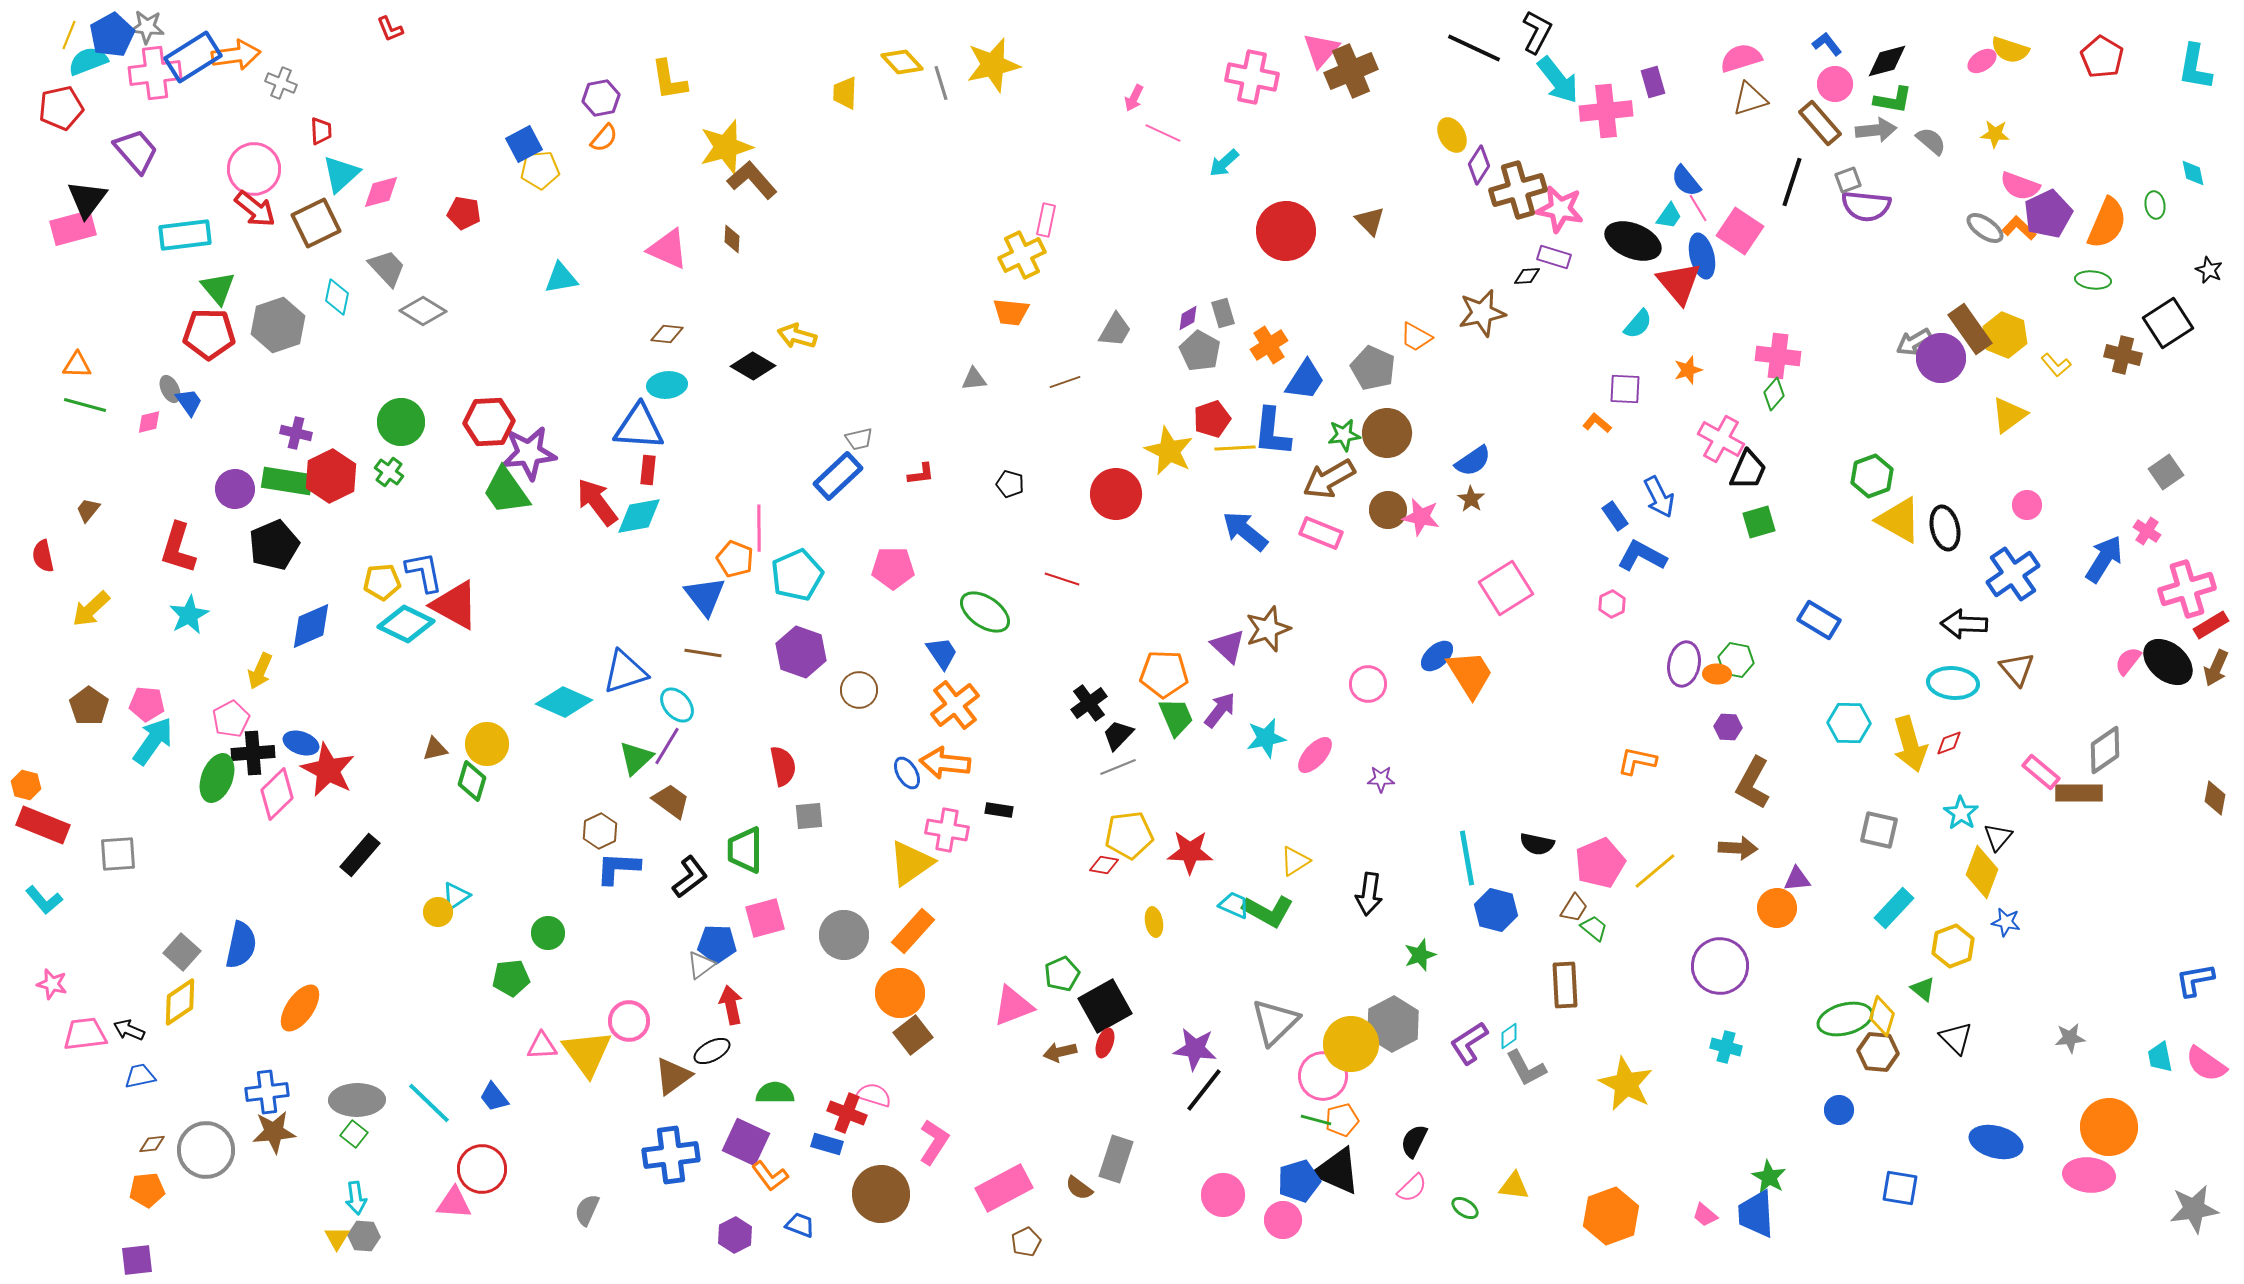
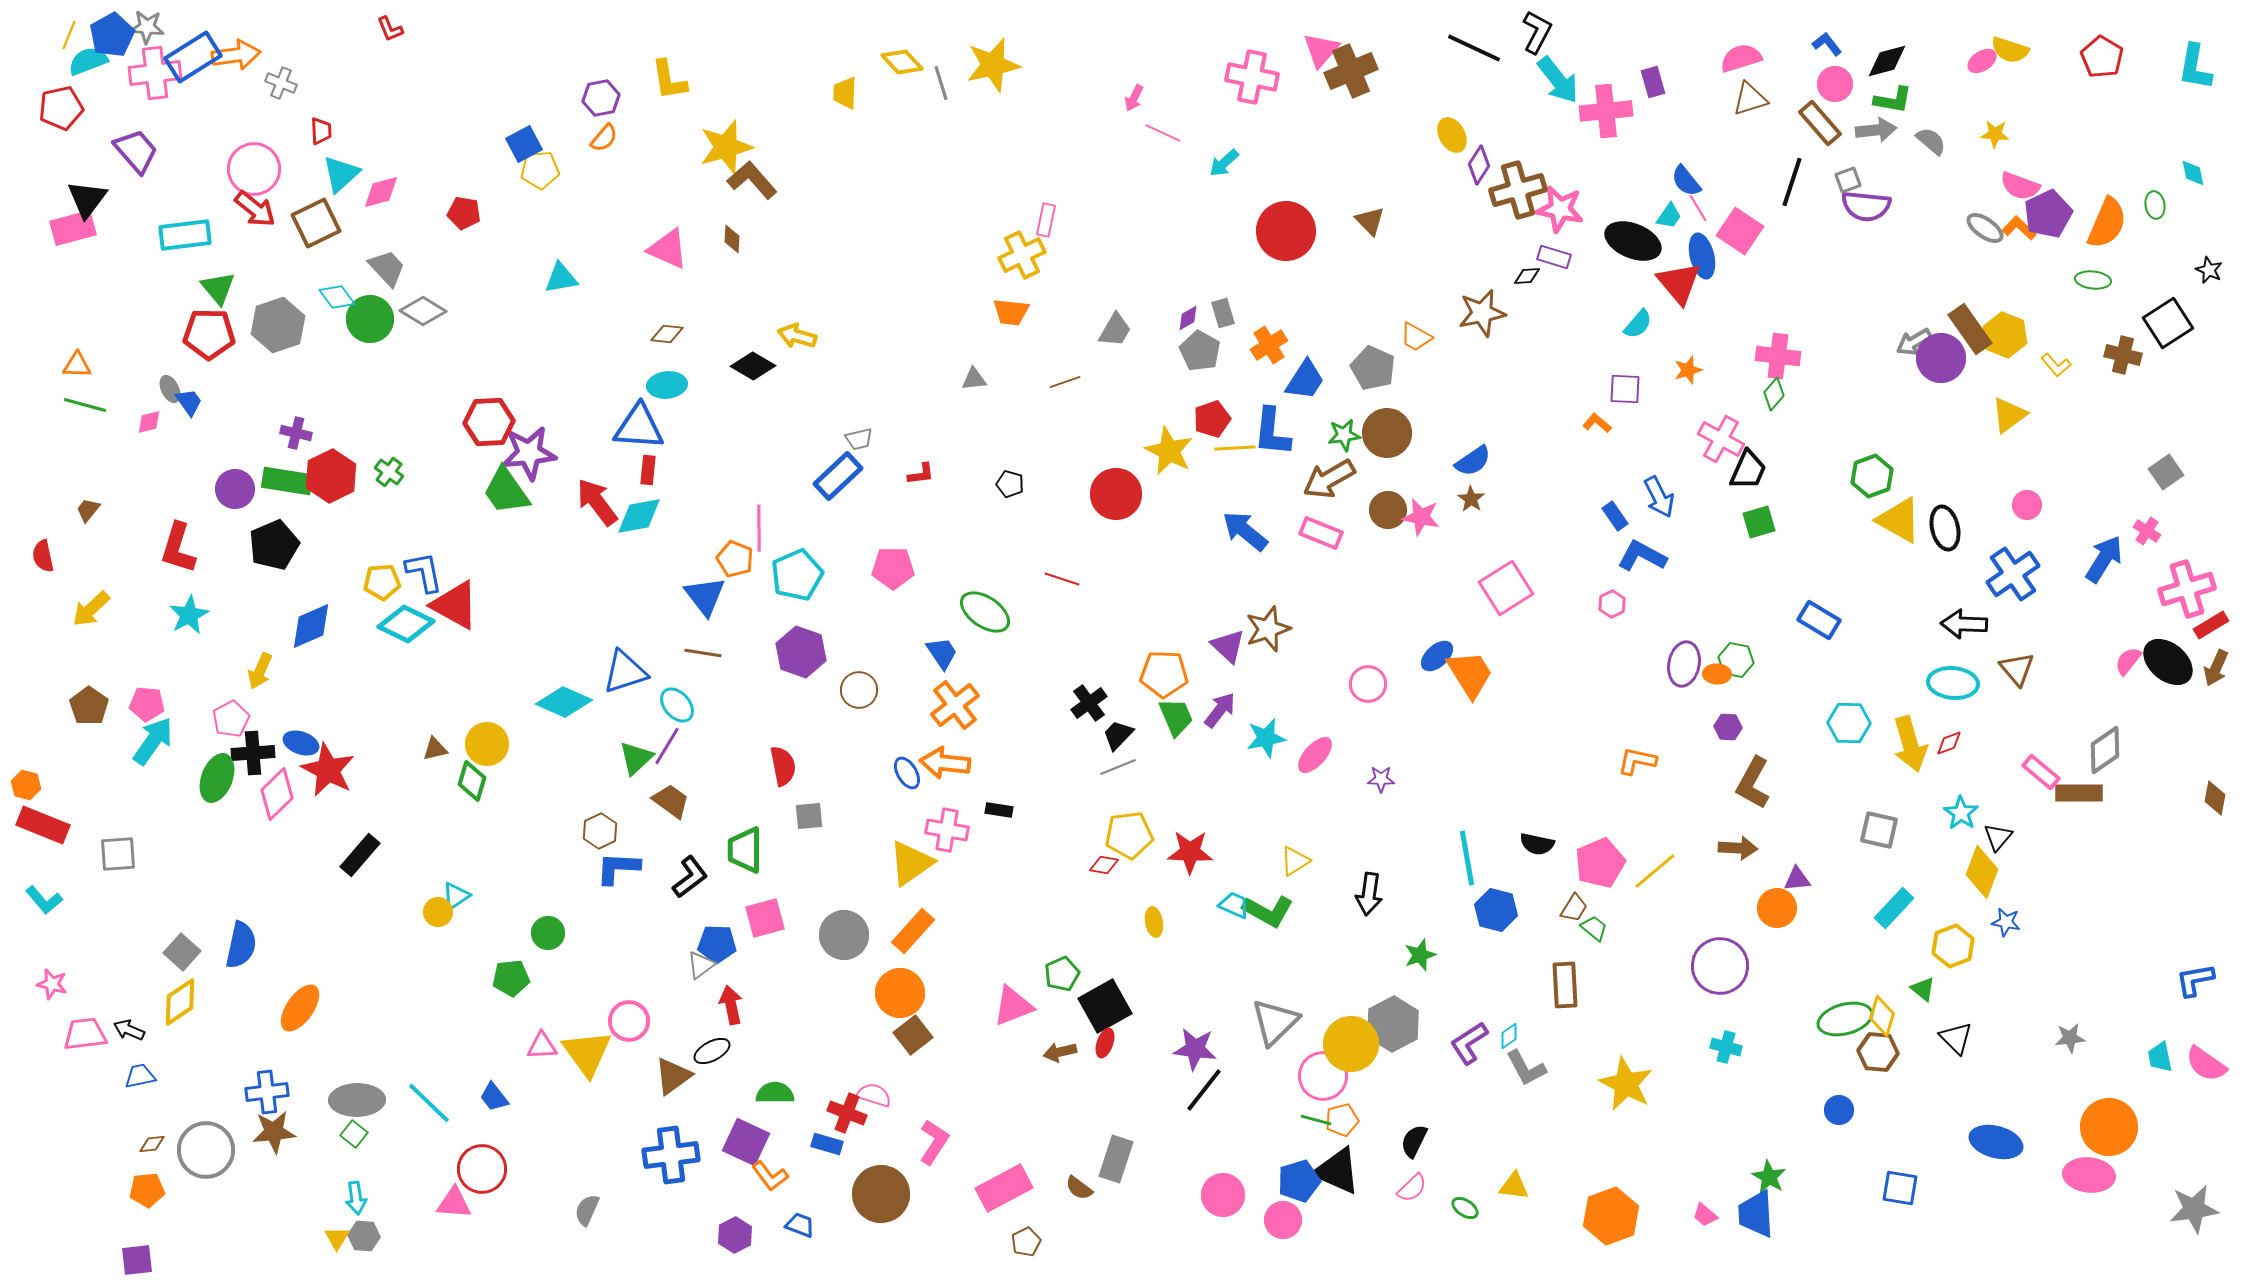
cyan diamond at (337, 297): rotated 48 degrees counterclockwise
green circle at (401, 422): moved 31 px left, 103 px up
